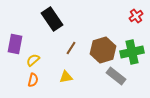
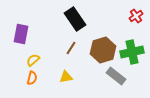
black rectangle: moved 23 px right
purple rectangle: moved 6 px right, 10 px up
orange semicircle: moved 1 px left, 2 px up
